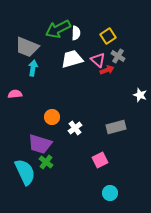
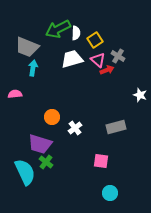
yellow square: moved 13 px left, 4 px down
pink square: moved 1 px right, 1 px down; rotated 35 degrees clockwise
